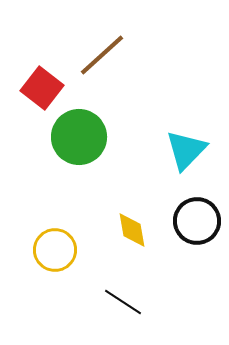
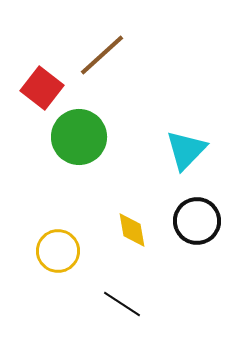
yellow circle: moved 3 px right, 1 px down
black line: moved 1 px left, 2 px down
